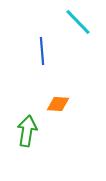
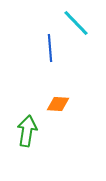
cyan line: moved 2 px left, 1 px down
blue line: moved 8 px right, 3 px up
